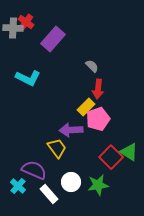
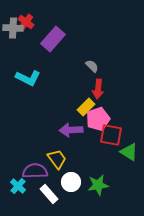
yellow trapezoid: moved 11 px down
red square: moved 22 px up; rotated 35 degrees counterclockwise
purple semicircle: moved 1 px right, 1 px down; rotated 25 degrees counterclockwise
